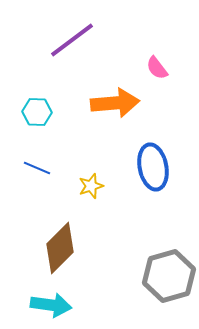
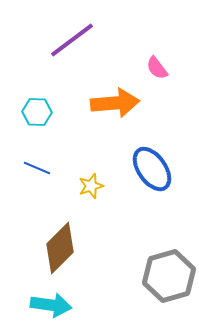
blue ellipse: moved 1 px left, 2 px down; rotated 24 degrees counterclockwise
